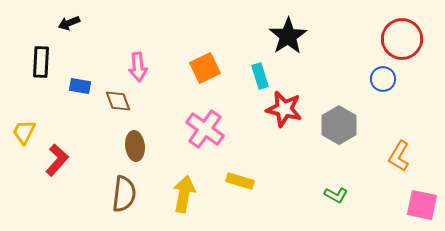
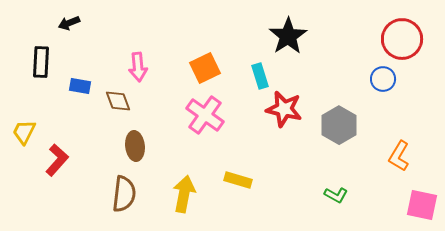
pink cross: moved 14 px up
yellow rectangle: moved 2 px left, 1 px up
